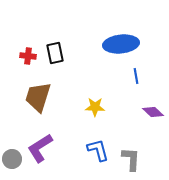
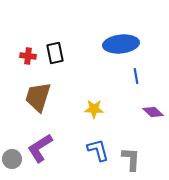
yellow star: moved 1 px left, 2 px down
